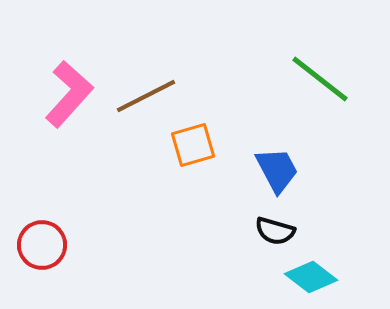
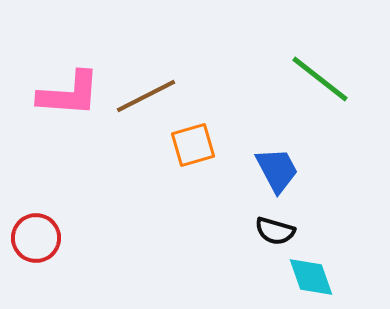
pink L-shape: rotated 52 degrees clockwise
red circle: moved 6 px left, 7 px up
cyan diamond: rotated 33 degrees clockwise
